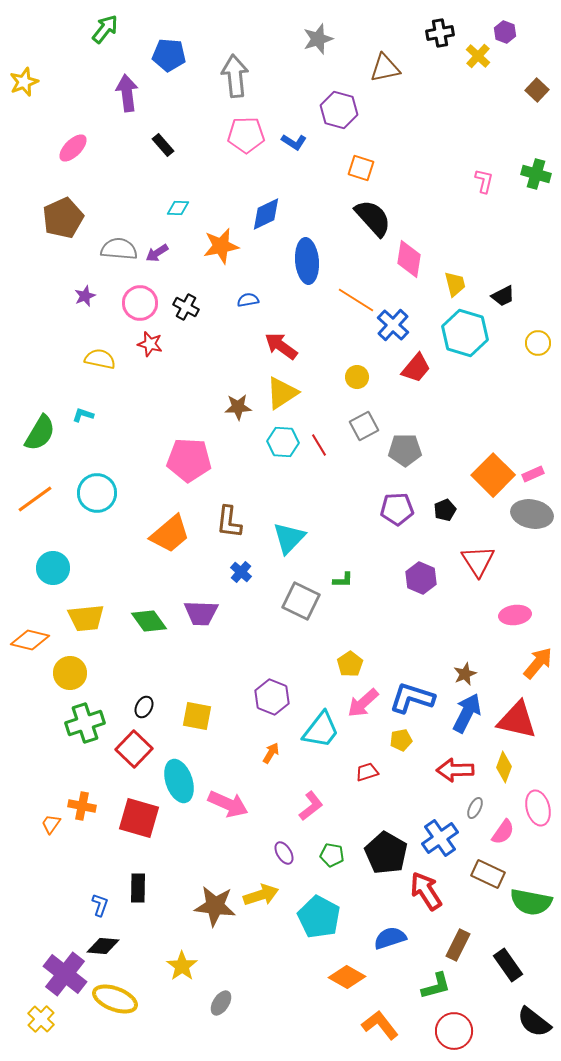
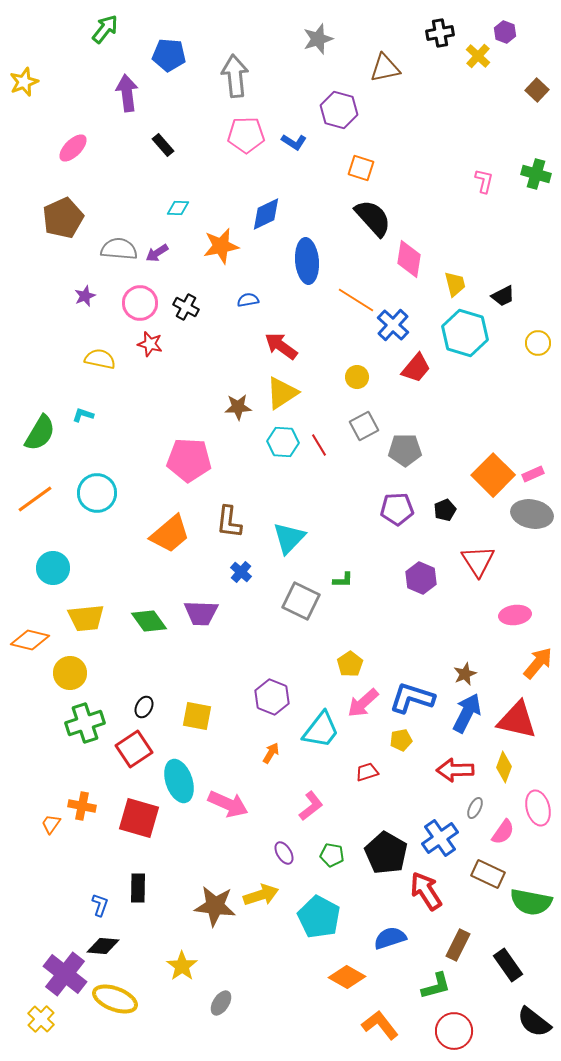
red square at (134, 749): rotated 12 degrees clockwise
